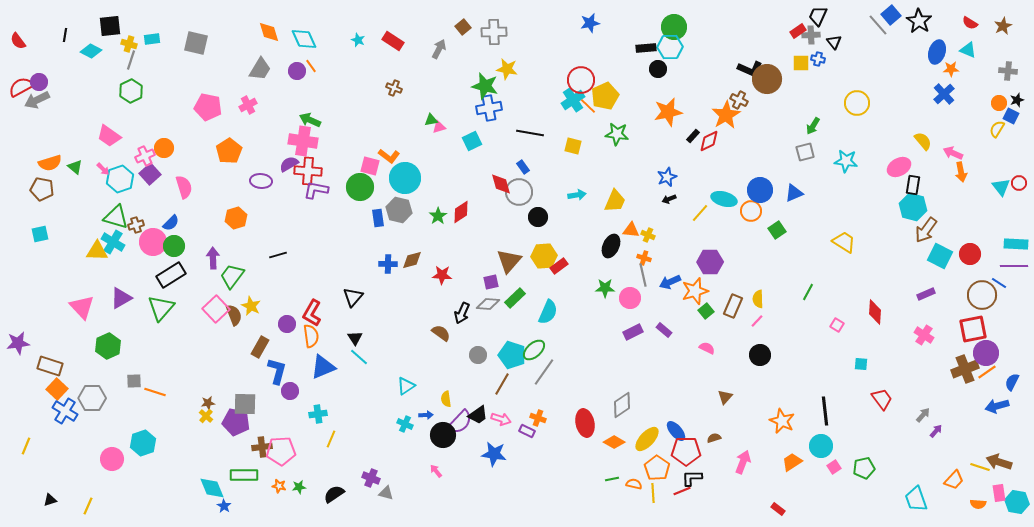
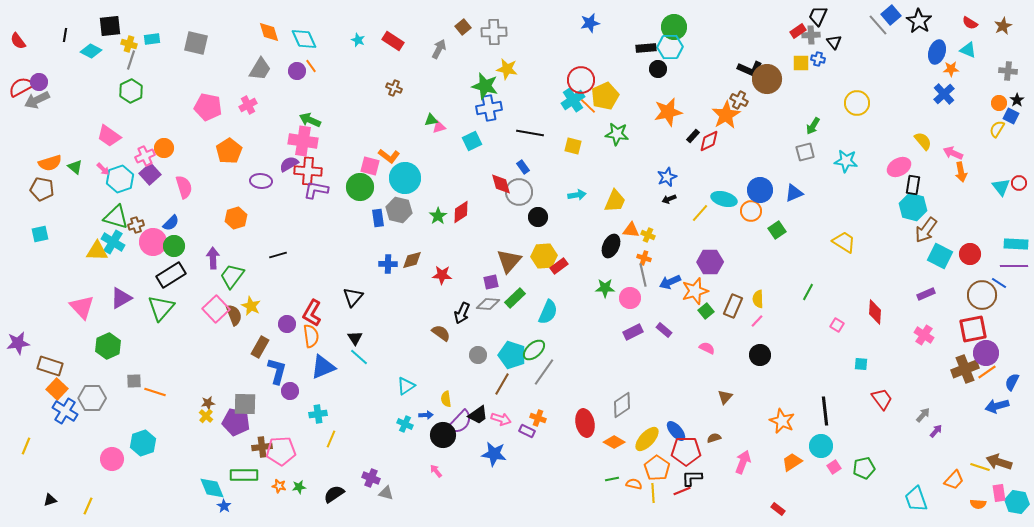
black star at (1017, 100): rotated 16 degrees counterclockwise
